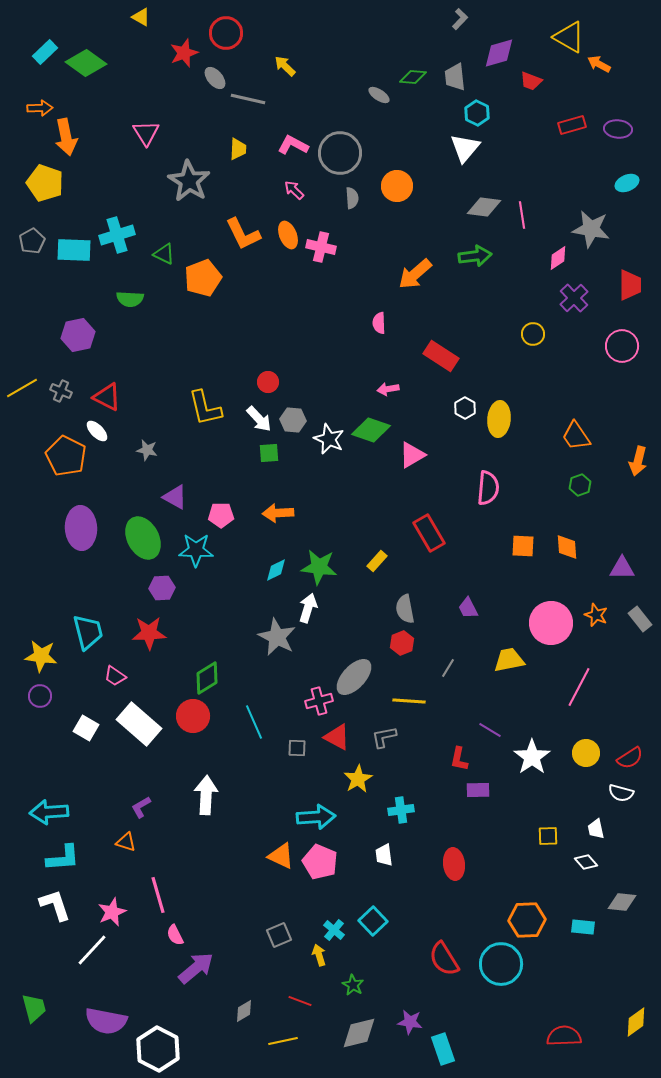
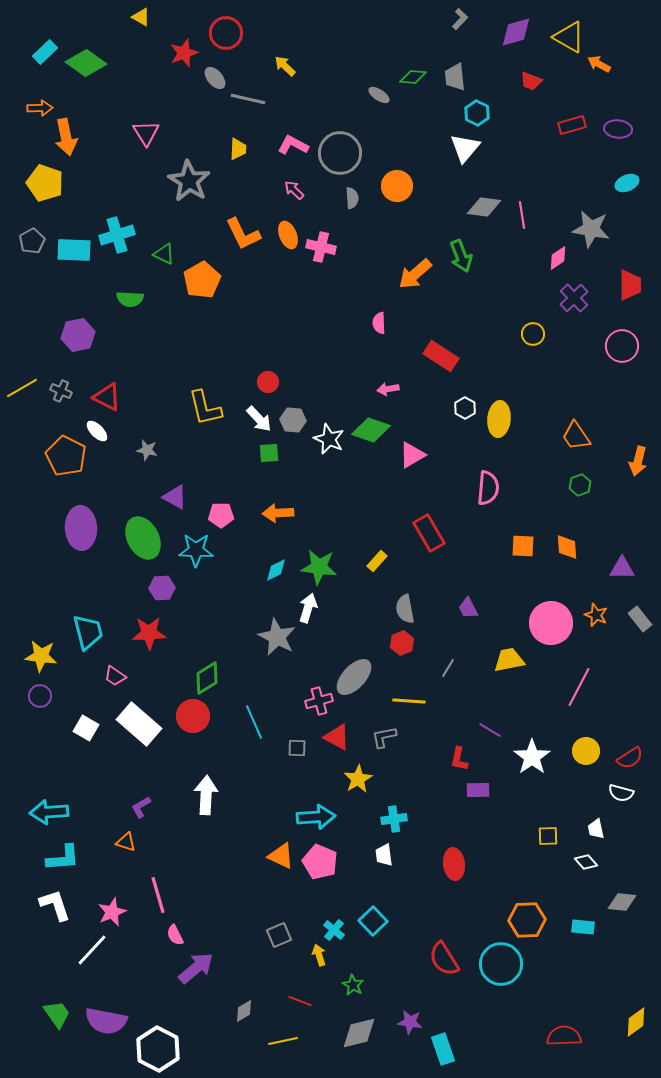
purple diamond at (499, 53): moved 17 px right, 21 px up
green arrow at (475, 256): moved 14 px left; rotated 76 degrees clockwise
orange pentagon at (203, 278): moved 1 px left, 2 px down; rotated 9 degrees counterclockwise
yellow circle at (586, 753): moved 2 px up
cyan cross at (401, 810): moved 7 px left, 9 px down
green trapezoid at (34, 1008): moved 23 px right, 6 px down; rotated 20 degrees counterclockwise
